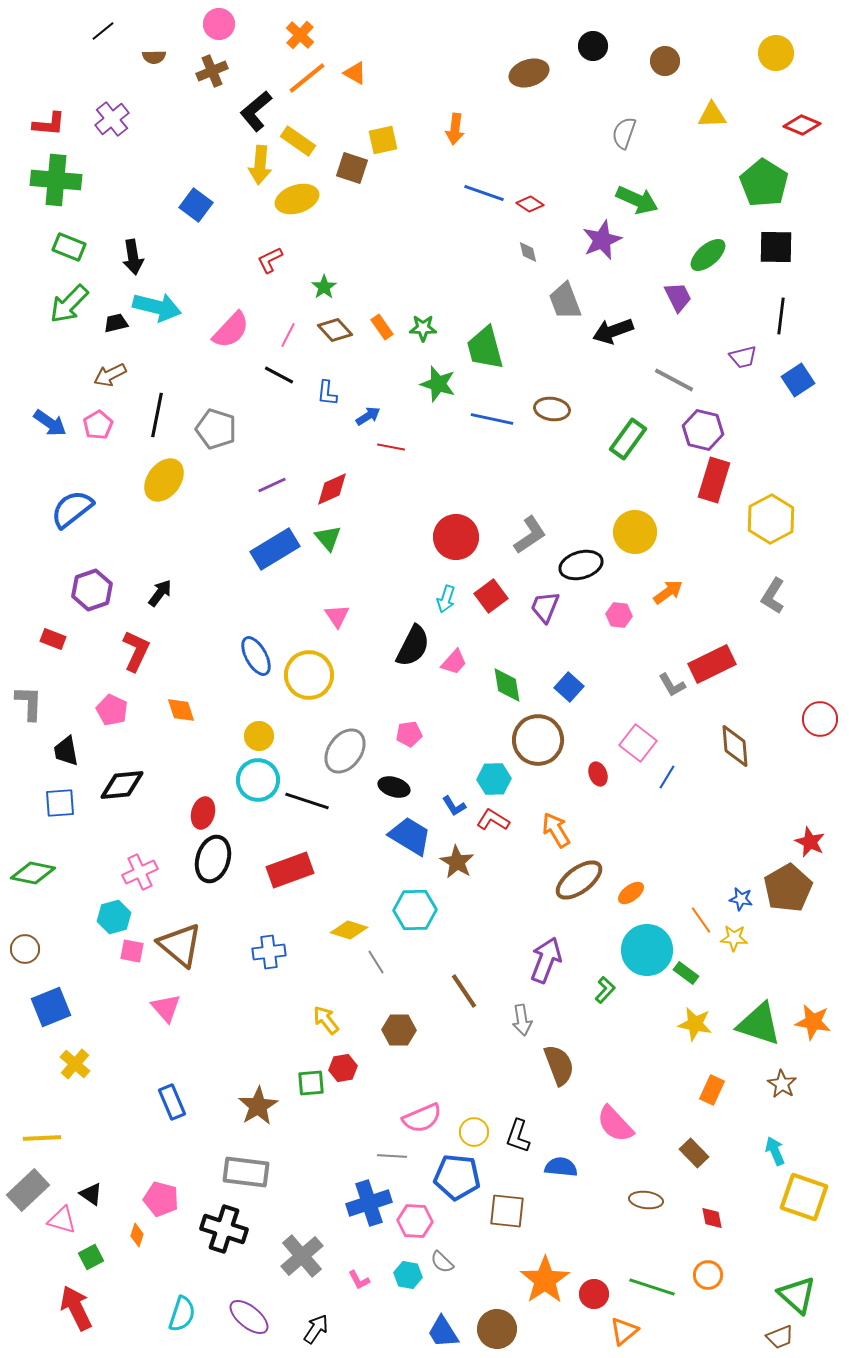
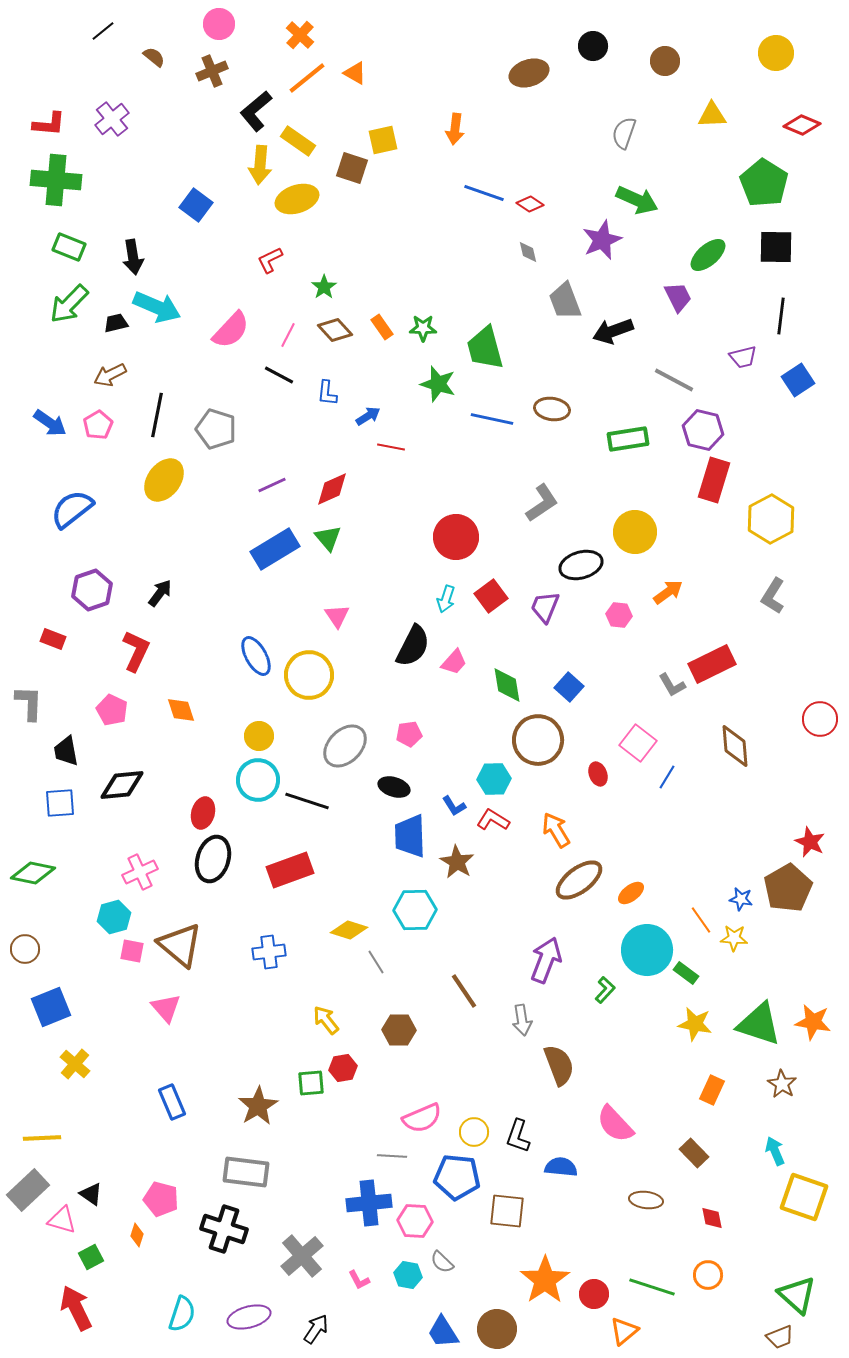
brown semicircle at (154, 57): rotated 140 degrees counterclockwise
cyan arrow at (157, 307): rotated 9 degrees clockwise
green rectangle at (628, 439): rotated 45 degrees clockwise
gray L-shape at (530, 535): moved 12 px right, 32 px up
gray ellipse at (345, 751): moved 5 px up; rotated 9 degrees clockwise
blue trapezoid at (410, 836): rotated 123 degrees counterclockwise
blue cross at (369, 1203): rotated 12 degrees clockwise
purple ellipse at (249, 1317): rotated 54 degrees counterclockwise
